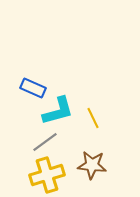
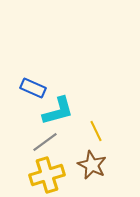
yellow line: moved 3 px right, 13 px down
brown star: rotated 20 degrees clockwise
